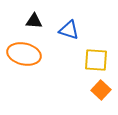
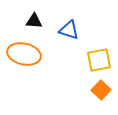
yellow square: moved 3 px right; rotated 15 degrees counterclockwise
